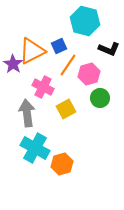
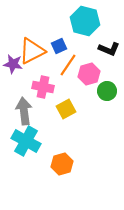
purple star: rotated 24 degrees counterclockwise
pink cross: rotated 15 degrees counterclockwise
green circle: moved 7 px right, 7 px up
gray arrow: moved 3 px left, 2 px up
cyan cross: moved 9 px left, 7 px up
